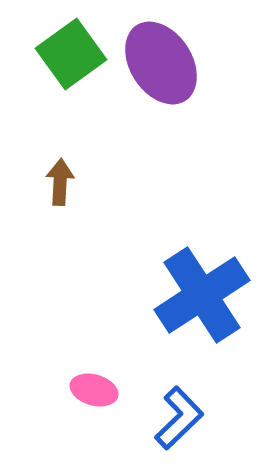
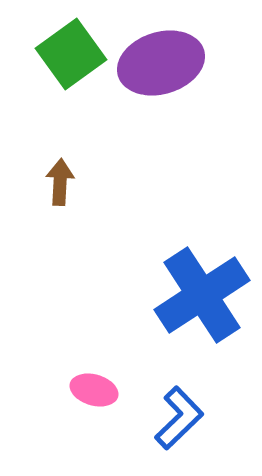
purple ellipse: rotated 74 degrees counterclockwise
